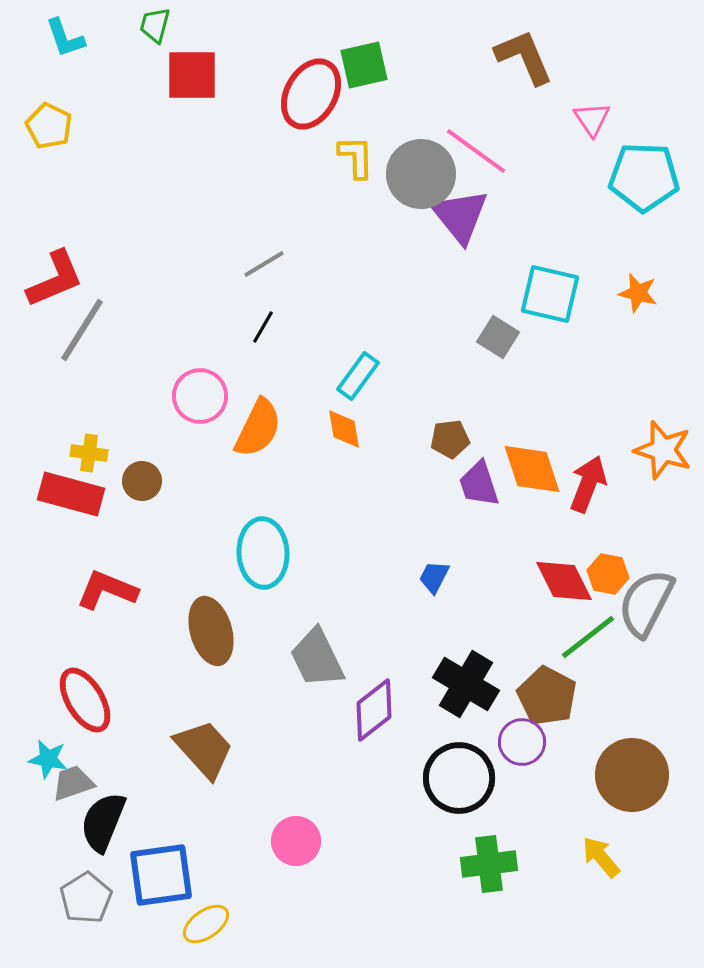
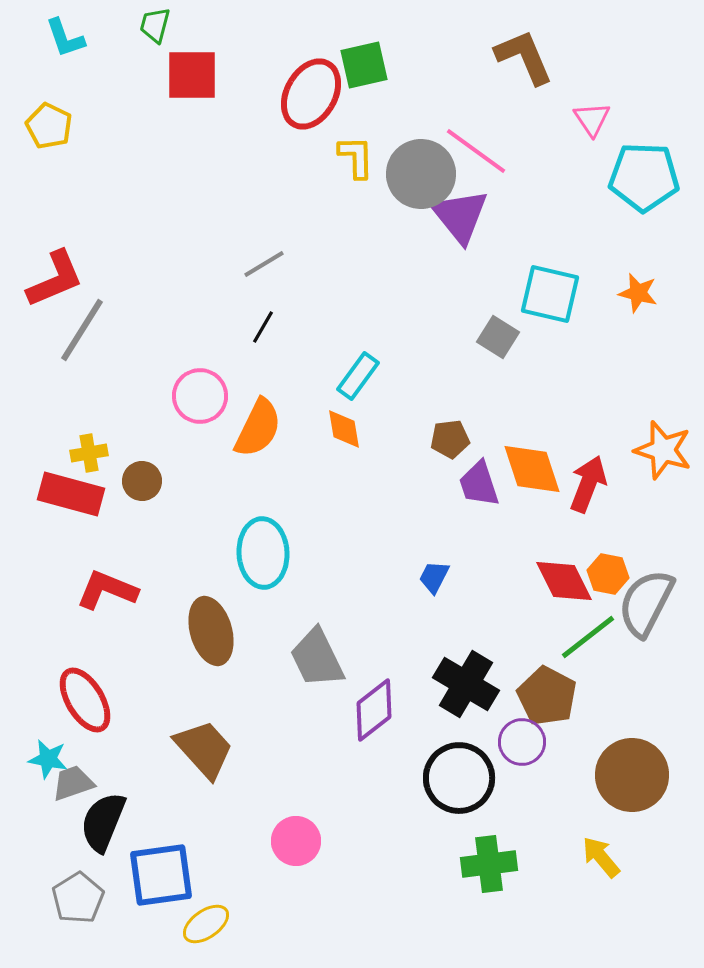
yellow cross at (89, 453): rotated 18 degrees counterclockwise
gray pentagon at (86, 898): moved 8 px left
